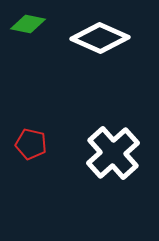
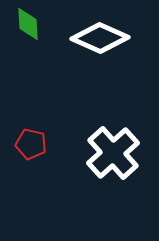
green diamond: rotated 76 degrees clockwise
